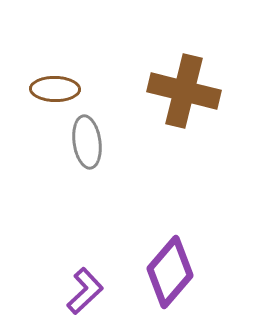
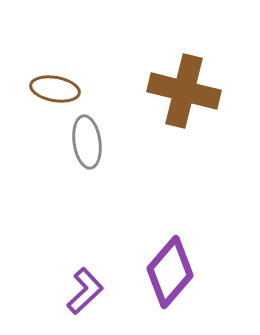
brown ellipse: rotated 9 degrees clockwise
